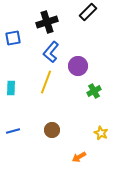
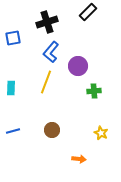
green cross: rotated 24 degrees clockwise
orange arrow: moved 2 px down; rotated 144 degrees counterclockwise
